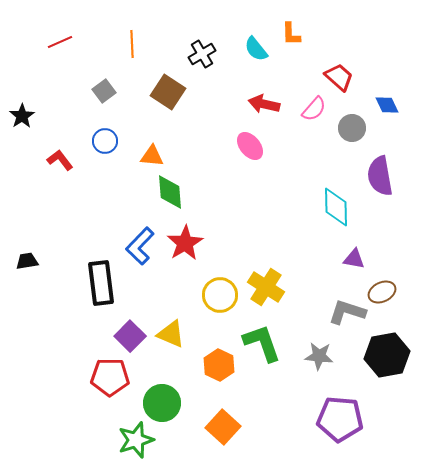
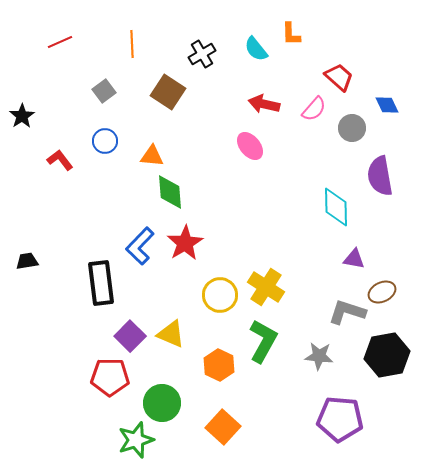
green L-shape: moved 1 px right, 2 px up; rotated 48 degrees clockwise
